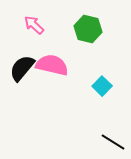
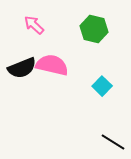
green hexagon: moved 6 px right
black semicircle: rotated 152 degrees counterclockwise
